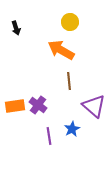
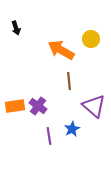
yellow circle: moved 21 px right, 17 px down
purple cross: moved 1 px down
